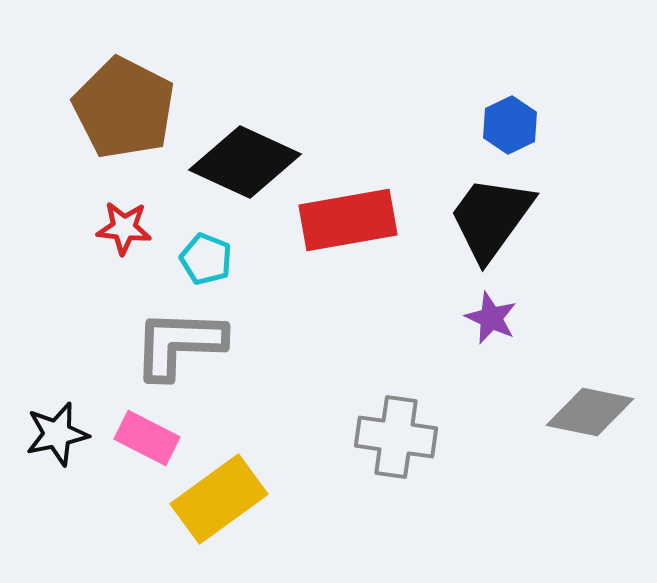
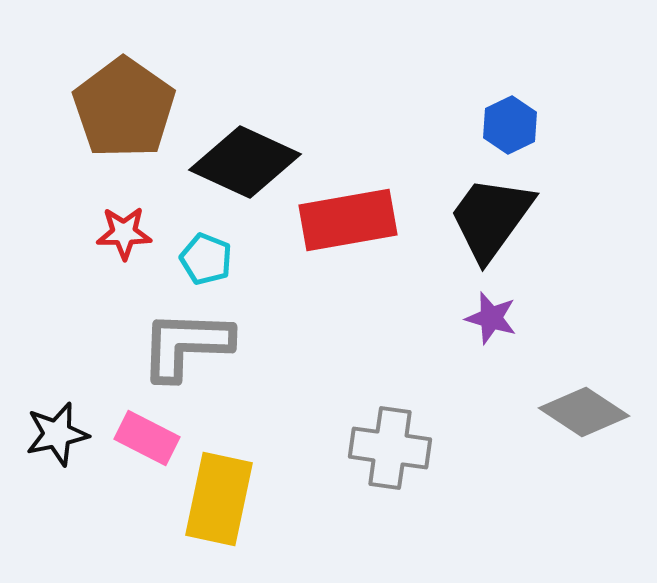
brown pentagon: rotated 8 degrees clockwise
red star: moved 5 px down; rotated 6 degrees counterclockwise
purple star: rotated 8 degrees counterclockwise
gray L-shape: moved 7 px right, 1 px down
gray diamond: moved 6 px left; rotated 22 degrees clockwise
gray cross: moved 6 px left, 11 px down
yellow rectangle: rotated 42 degrees counterclockwise
